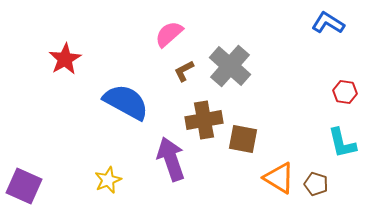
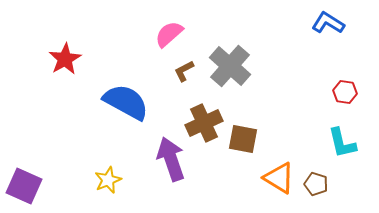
brown cross: moved 3 px down; rotated 15 degrees counterclockwise
